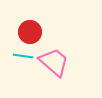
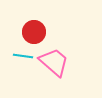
red circle: moved 4 px right
